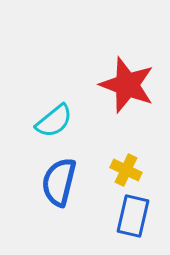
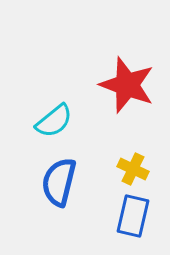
yellow cross: moved 7 px right, 1 px up
